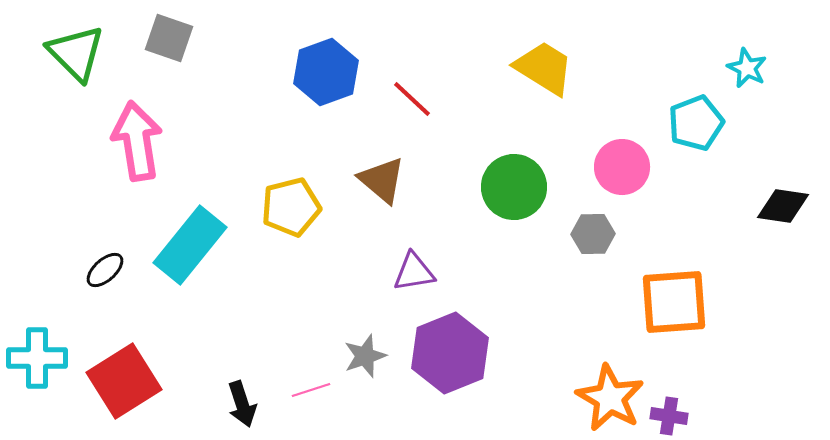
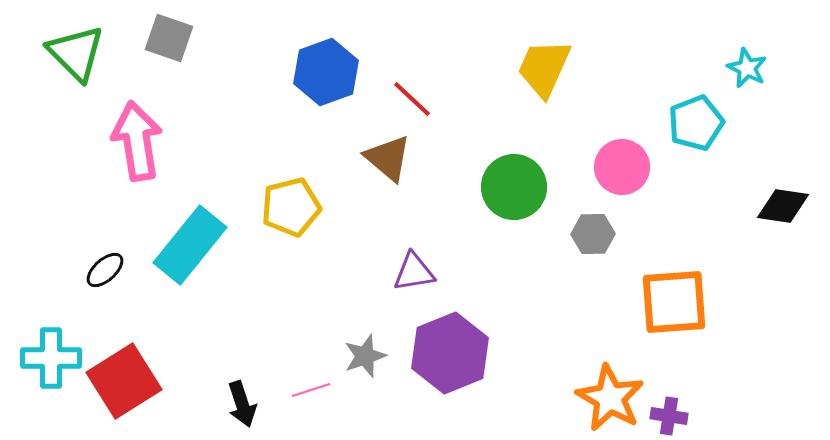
yellow trapezoid: rotated 98 degrees counterclockwise
brown triangle: moved 6 px right, 22 px up
cyan cross: moved 14 px right
